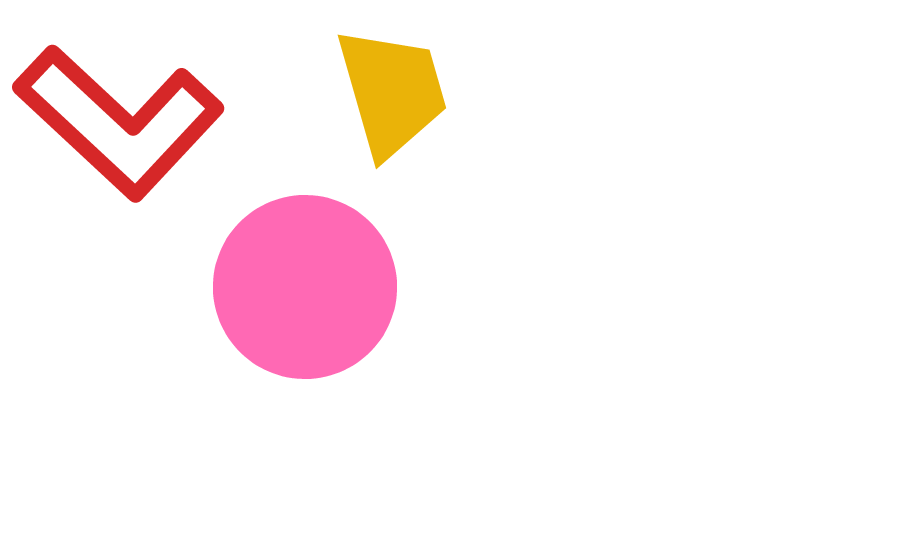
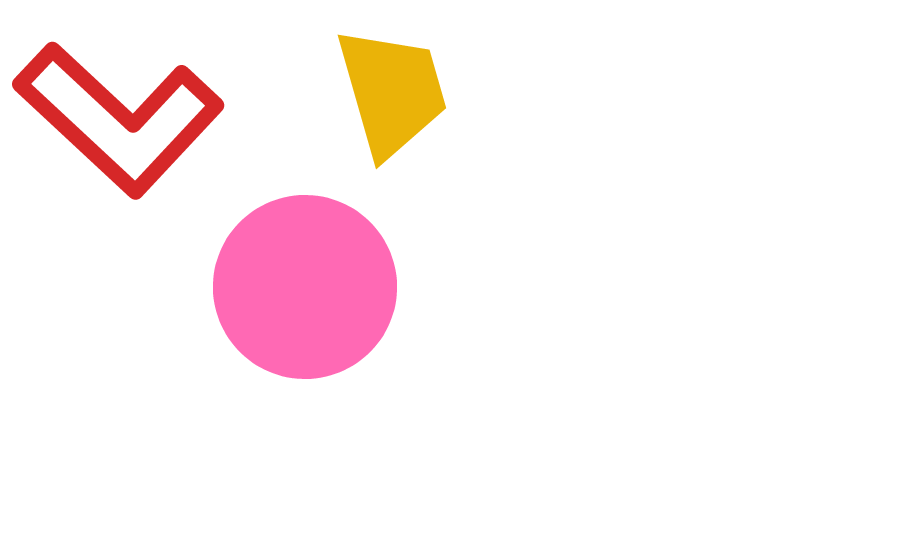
red L-shape: moved 3 px up
